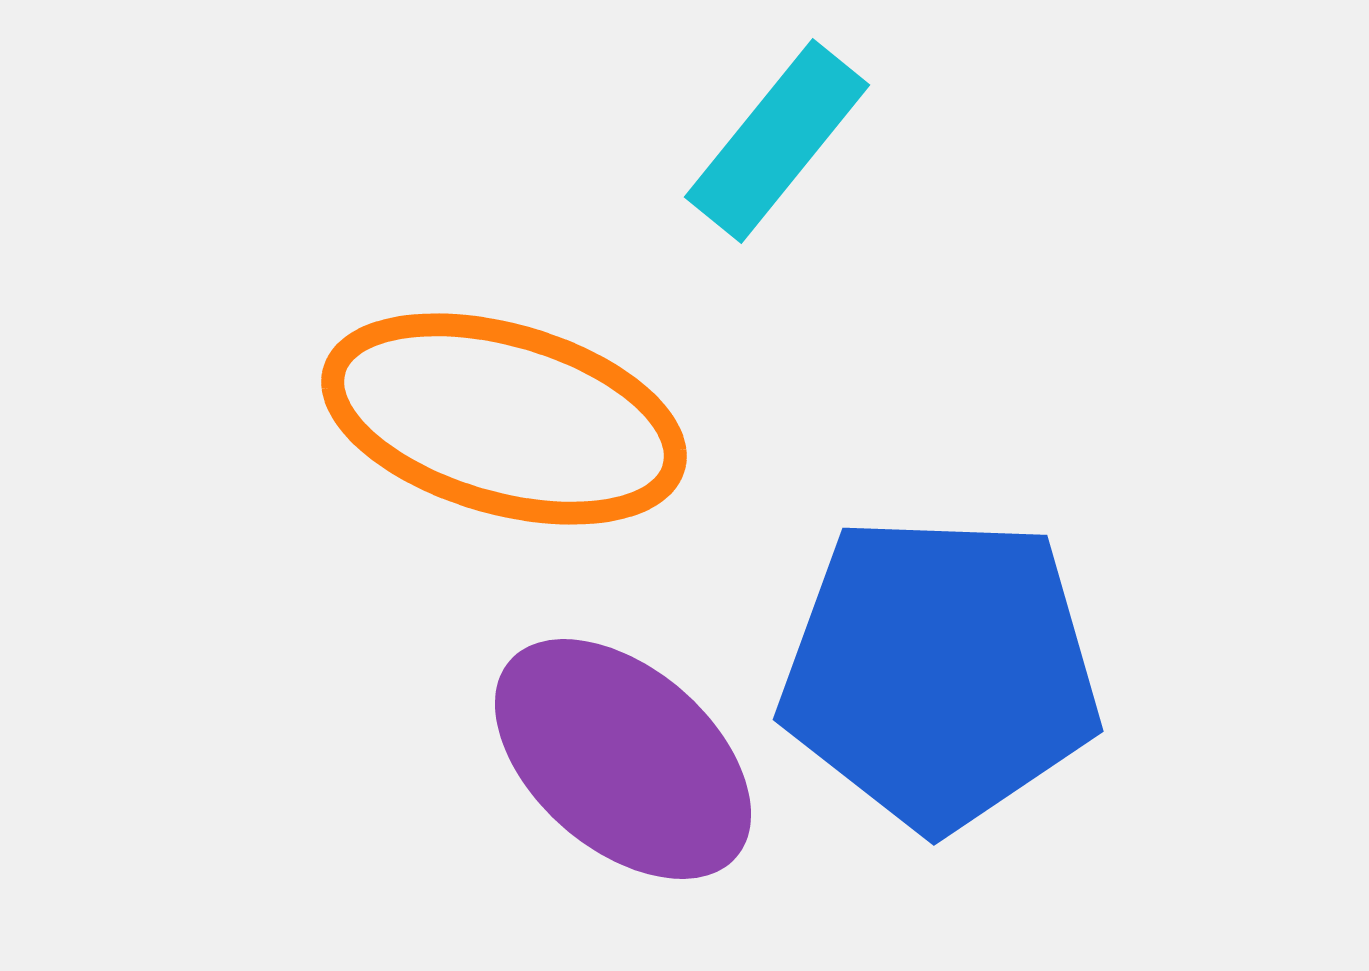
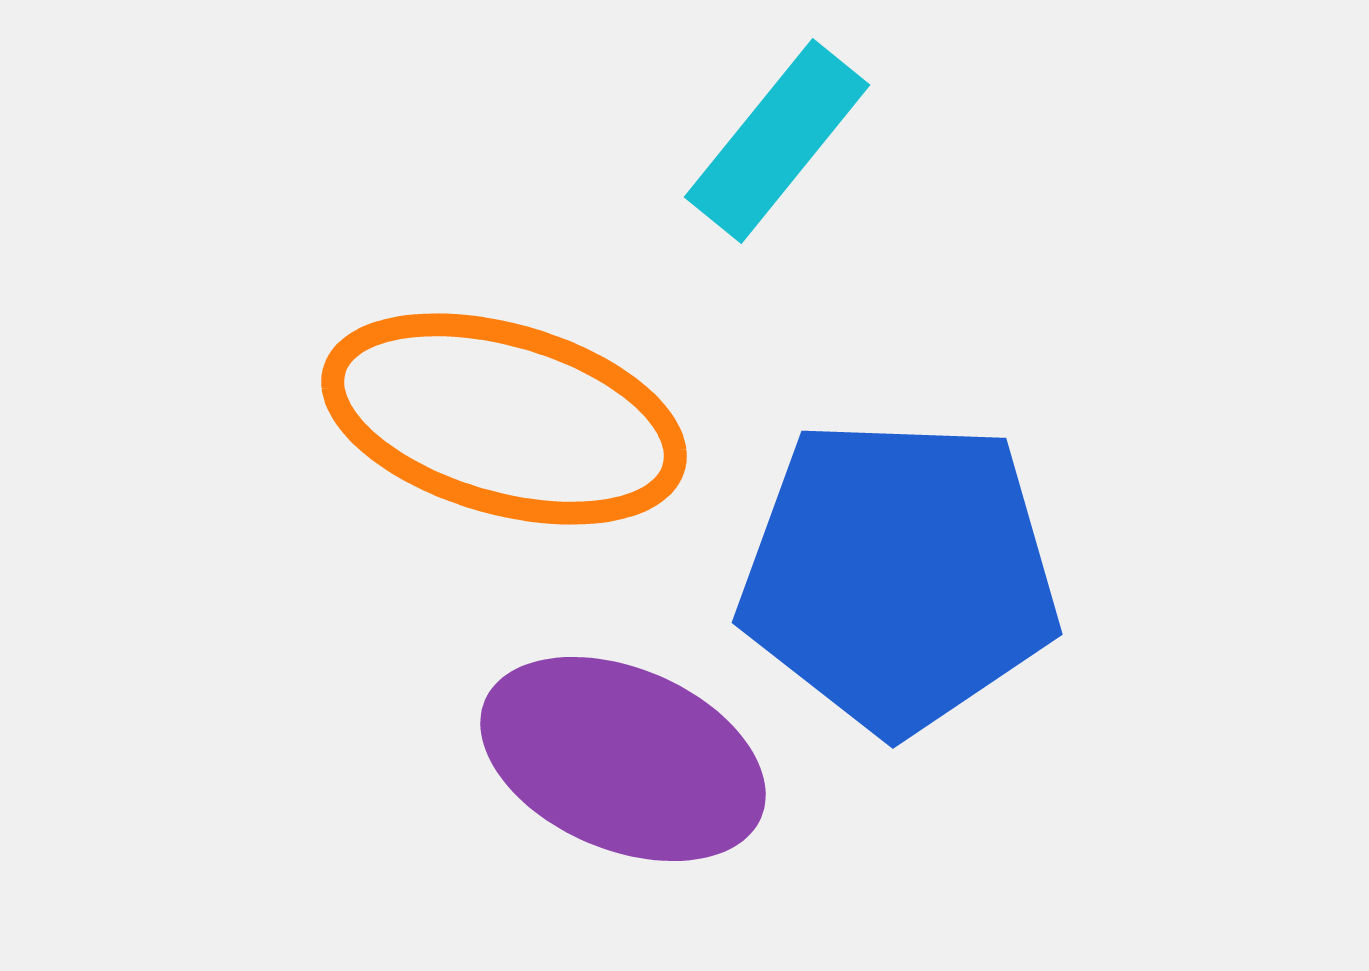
blue pentagon: moved 41 px left, 97 px up
purple ellipse: rotated 18 degrees counterclockwise
